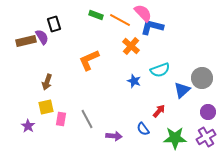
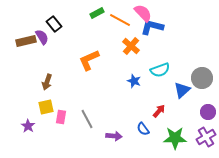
green rectangle: moved 1 px right, 2 px up; rotated 48 degrees counterclockwise
black rectangle: rotated 21 degrees counterclockwise
pink rectangle: moved 2 px up
